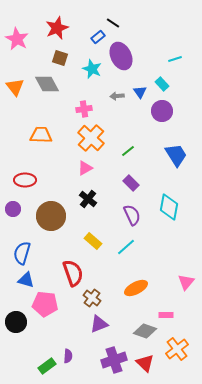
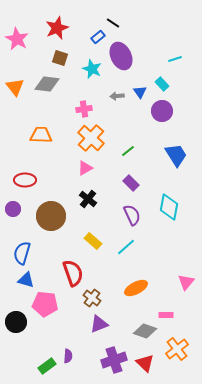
gray diamond at (47, 84): rotated 55 degrees counterclockwise
